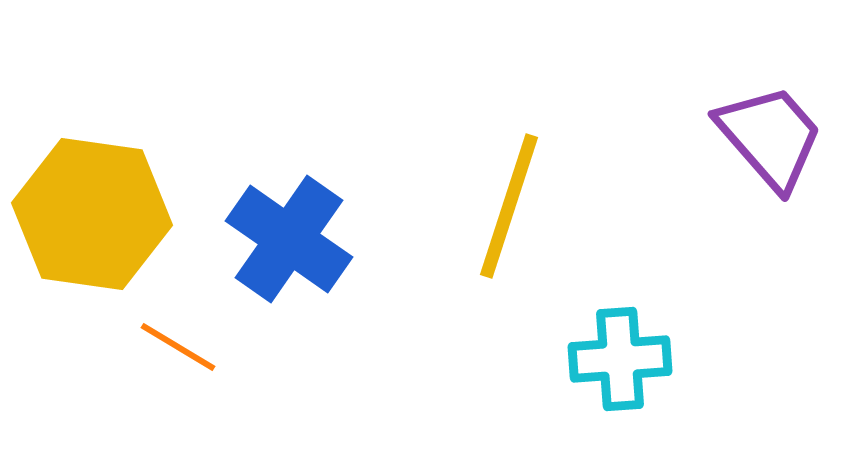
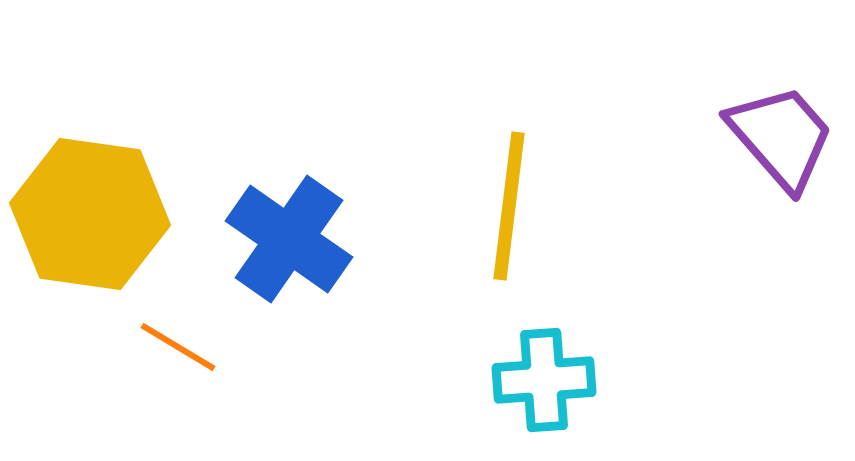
purple trapezoid: moved 11 px right
yellow line: rotated 11 degrees counterclockwise
yellow hexagon: moved 2 px left
cyan cross: moved 76 px left, 21 px down
